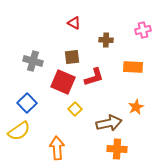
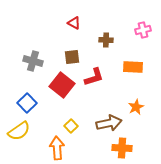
red square: moved 1 px left, 3 px down; rotated 15 degrees clockwise
yellow square: moved 4 px left, 17 px down
orange cross: moved 5 px right, 1 px up
